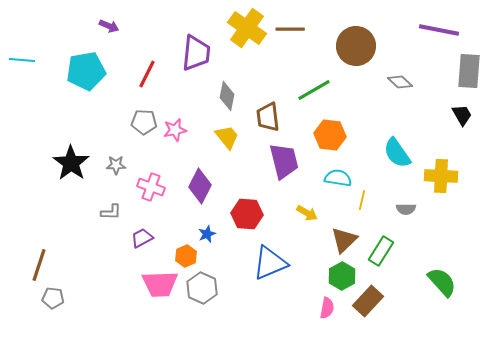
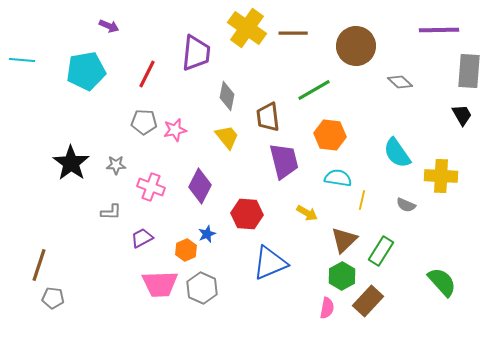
brown line at (290, 29): moved 3 px right, 4 px down
purple line at (439, 30): rotated 12 degrees counterclockwise
gray semicircle at (406, 209): moved 4 px up; rotated 24 degrees clockwise
orange hexagon at (186, 256): moved 6 px up
